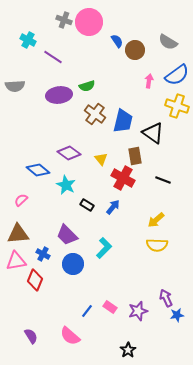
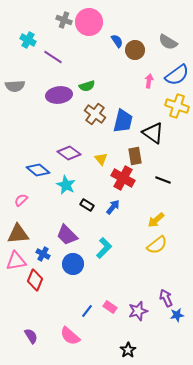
yellow semicircle at (157, 245): rotated 40 degrees counterclockwise
